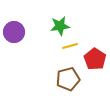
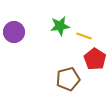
yellow line: moved 14 px right, 10 px up; rotated 35 degrees clockwise
